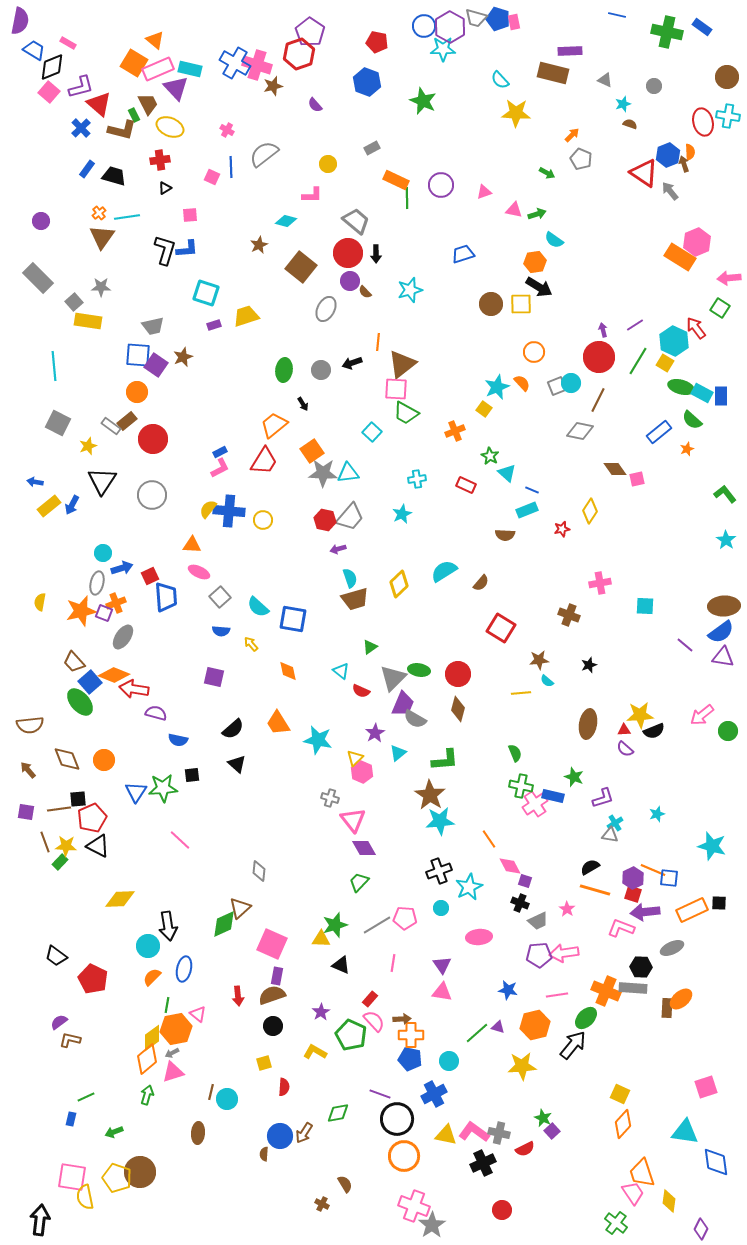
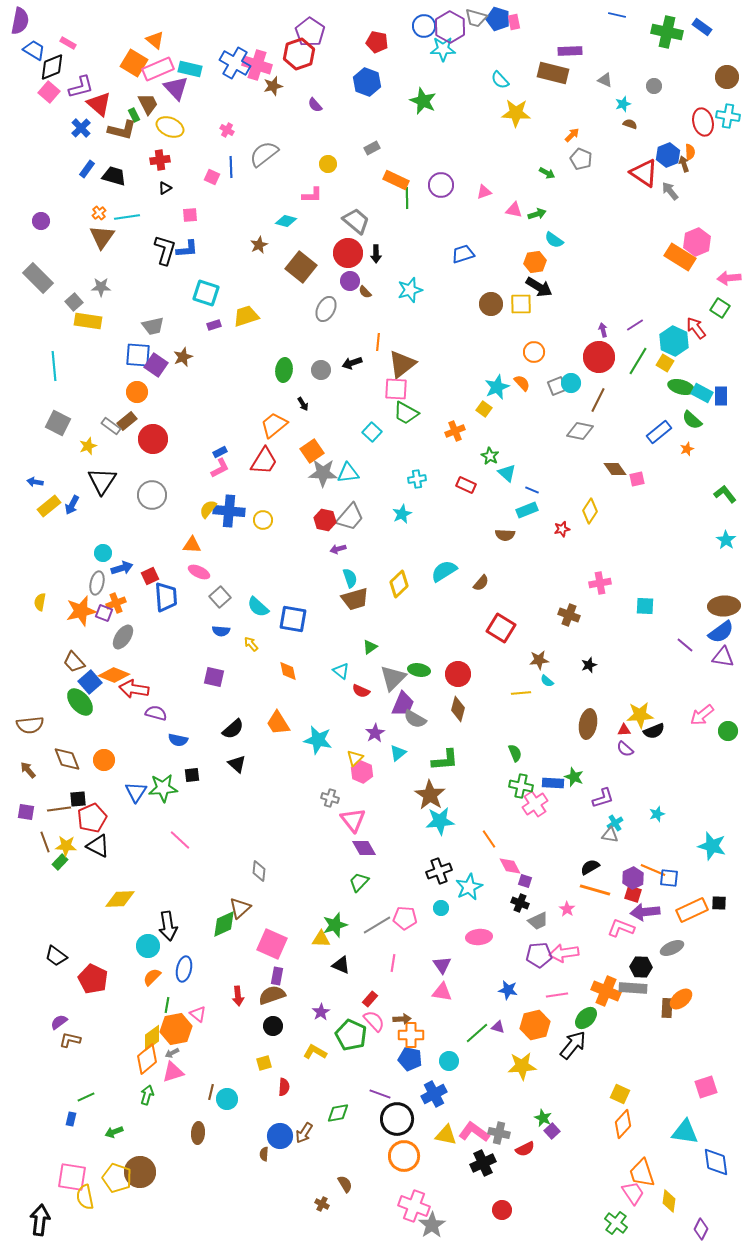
blue rectangle at (553, 796): moved 13 px up; rotated 10 degrees counterclockwise
